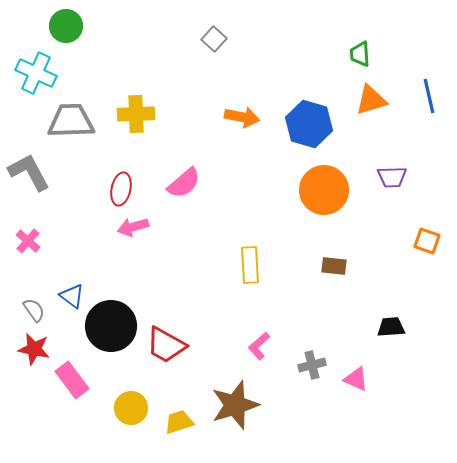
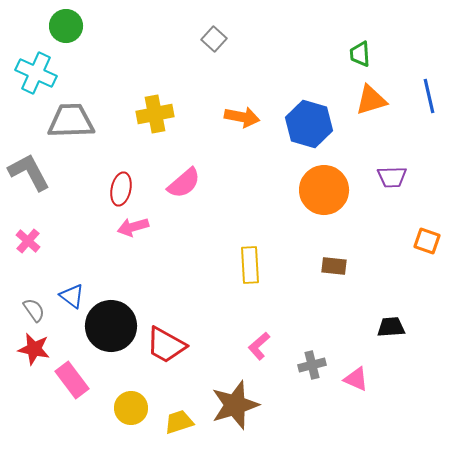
yellow cross: moved 19 px right; rotated 9 degrees counterclockwise
